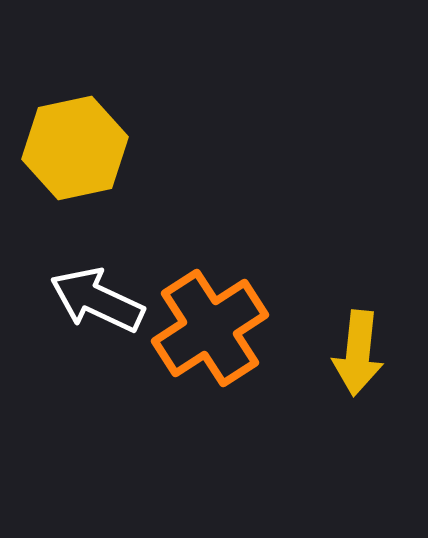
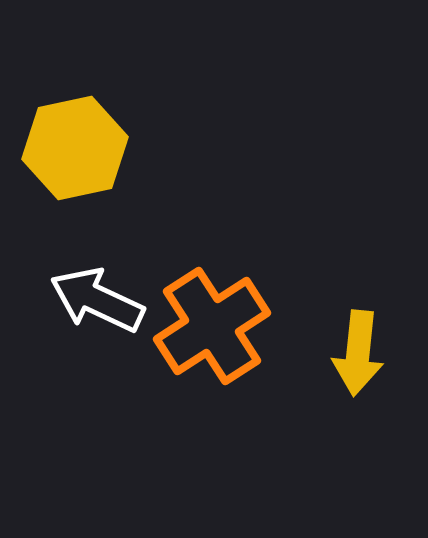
orange cross: moved 2 px right, 2 px up
